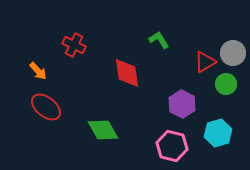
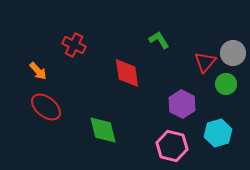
red triangle: rotated 20 degrees counterclockwise
green diamond: rotated 16 degrees clockwise
